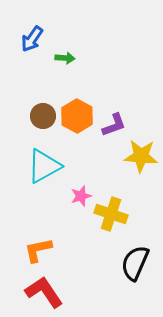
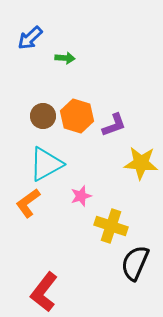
blue arrow: moved 2 px left, 1 px up; rotated 12 degrees clockwise
orange hexagon: rotated 12 degrees counterclockwise
yellow star: moved 7 px down
cyan triangle: moved 2 px right, 2 px up
yellow cross: moved 12 px down
orange L-shape: moved 10 px left, 47 px up; rotated 24 degrees counterclockwise
red L-shape: rotated 108 degrees counterclockwise
